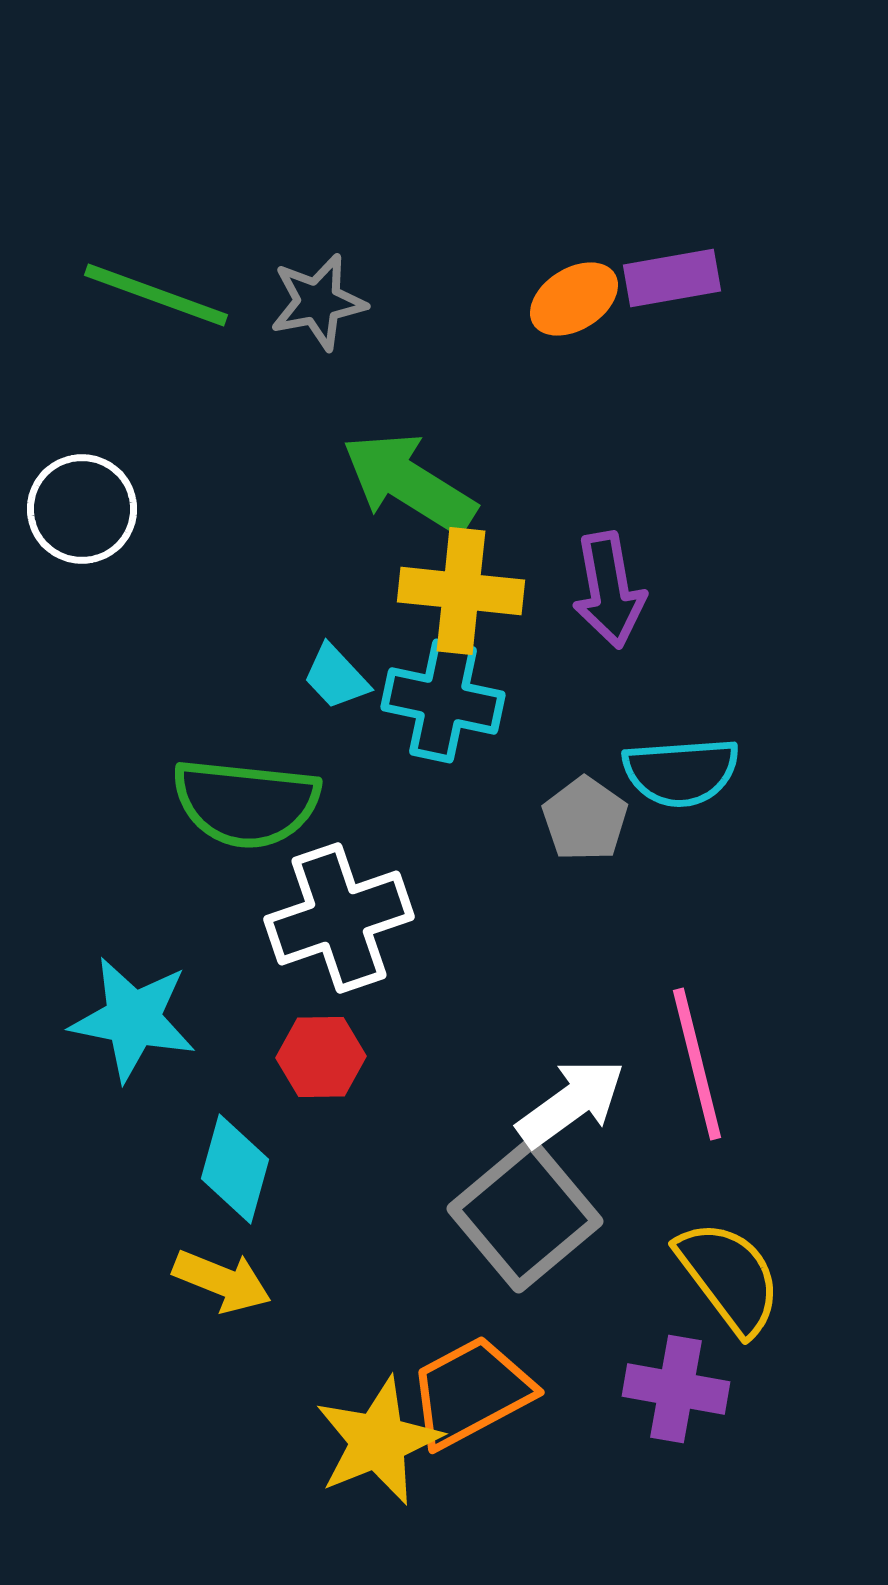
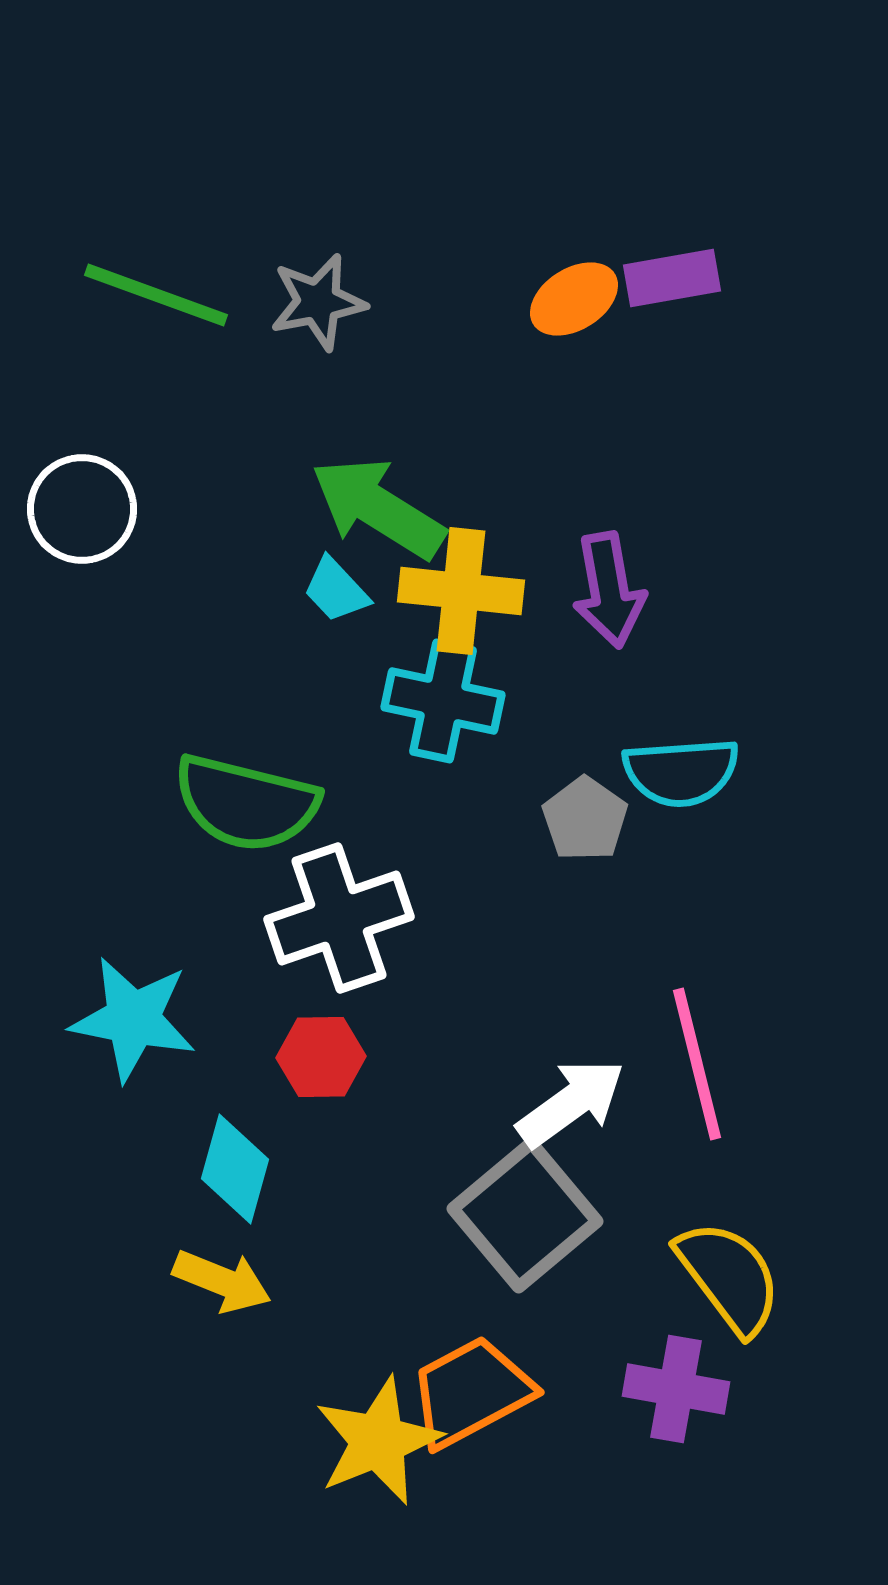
green arrow: moved 31 px left, 25 px down
cyan trapezoid: moved 87 px up
green semicircle: rotated 8 degrees clockwise
